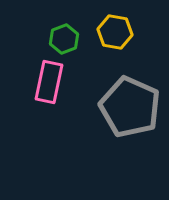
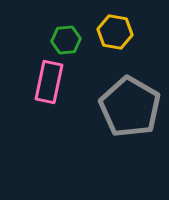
green hexagon: moved 2 px right, 1 px down; rotated 16 degrees clockwise
gray pentagon: rotated 6 degrees clockwise
